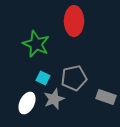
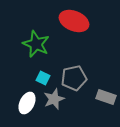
red ellipse: rotated 68 degrees counterclockwise
